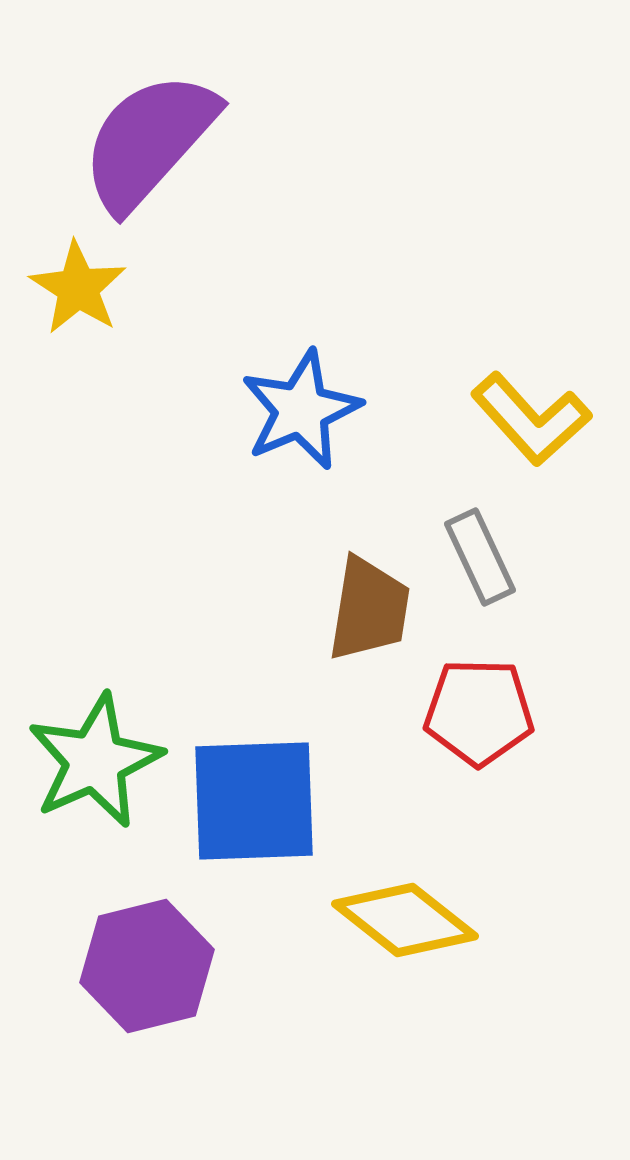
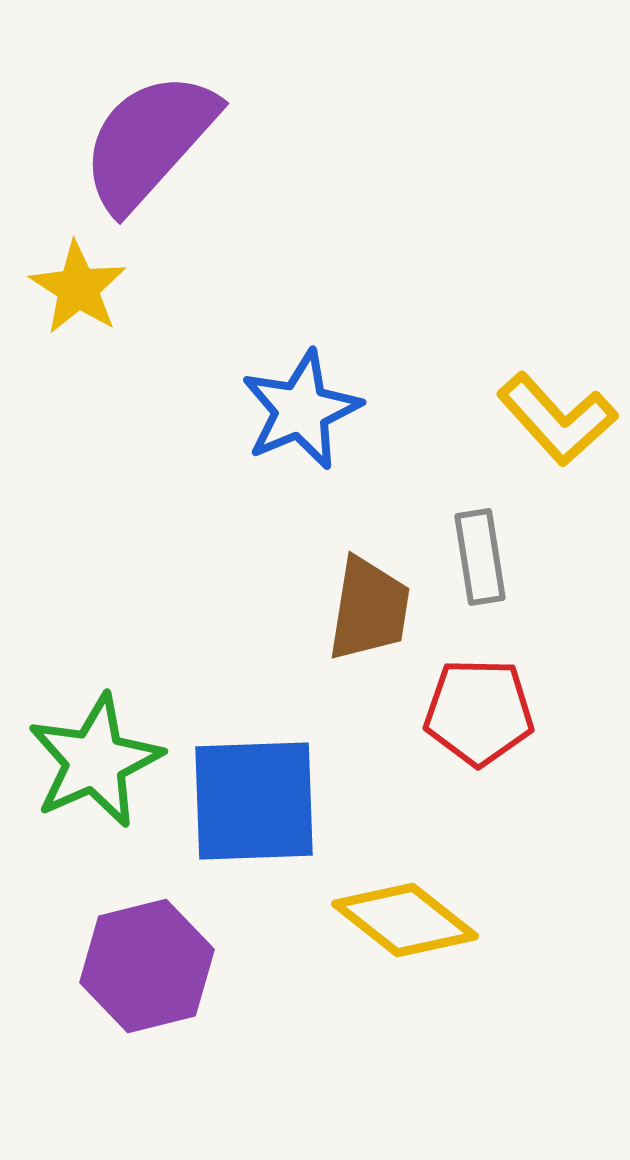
yellow L-shape: moved 26 px right
gray rectangle: rotated 16 degrees clockwise
